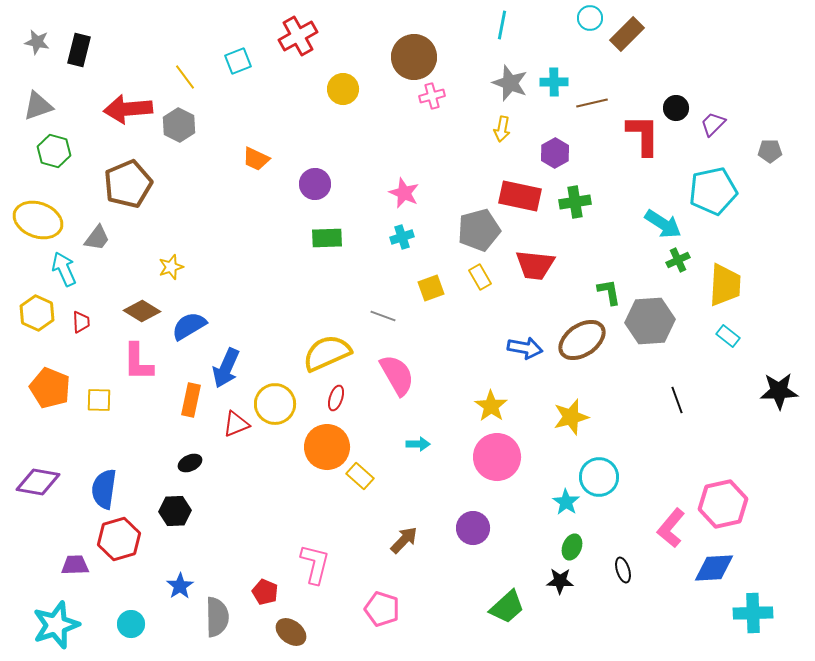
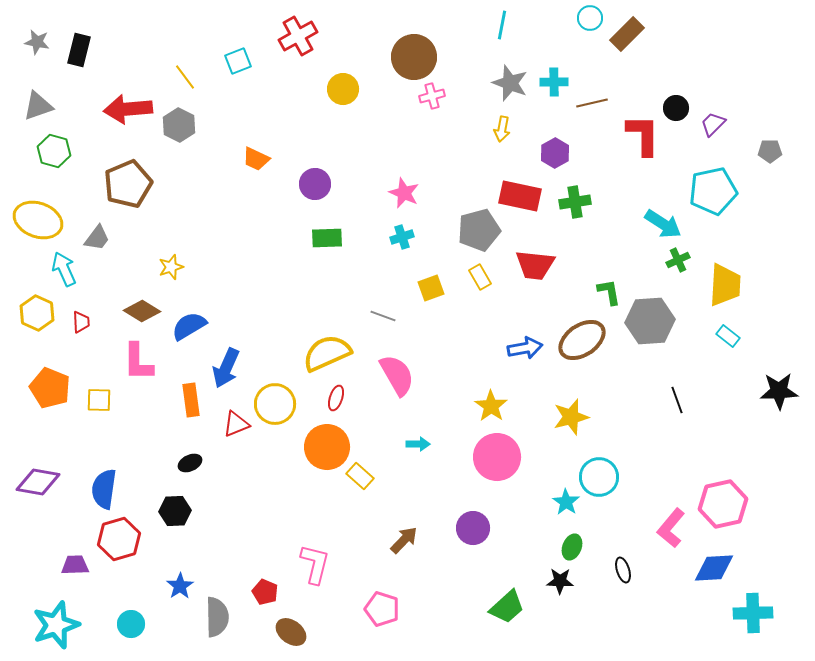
blue arrow at (525, 348): rotated 20 degrees counterclockwise
orange rectangle at (191, 400): rotated 20 degrees counterclockwise
